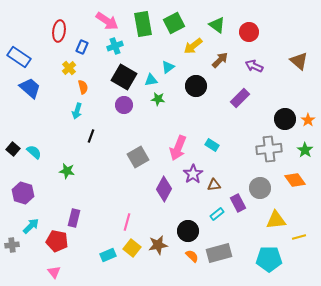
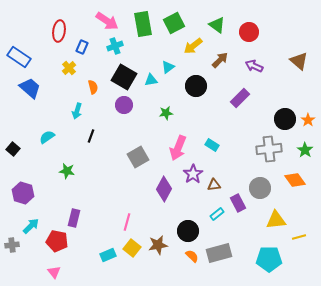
orange semicircle at (83, 87): moved 10 px right
green star at (158, 99): moved 8 px right, 14 px down; rotated 16 degrees counterclockwise
cyan semicircle at (34, 152): moved 13 px right, 15 px up; rotated 77 degrees counterclockwise
